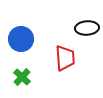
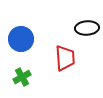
green cross: rotated 18 degrees clockwise
